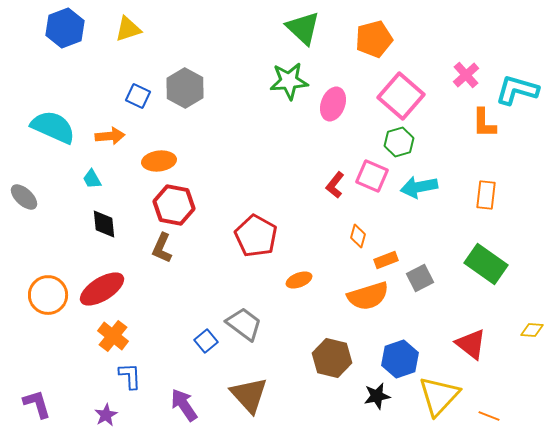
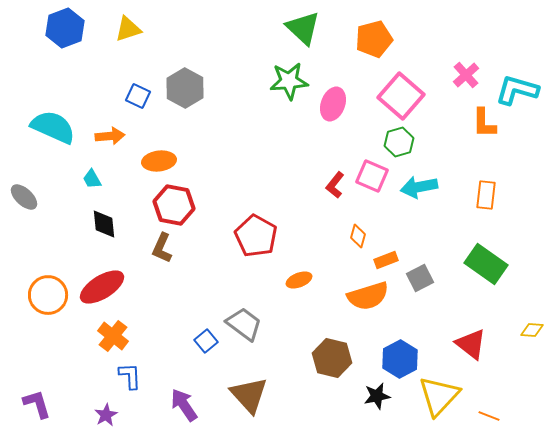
red ellipse at (102, 289): moved 2 px up
blue hexagon at (400, 359): rotated 9 degrees counterclockwise
